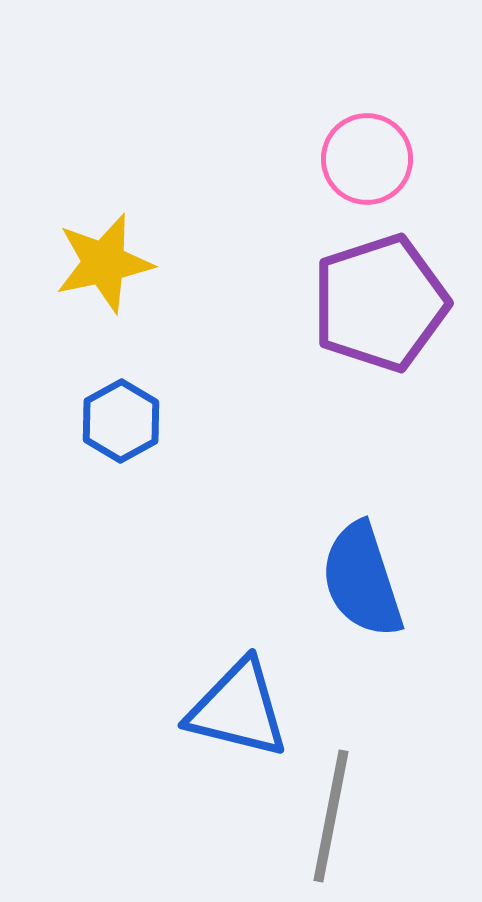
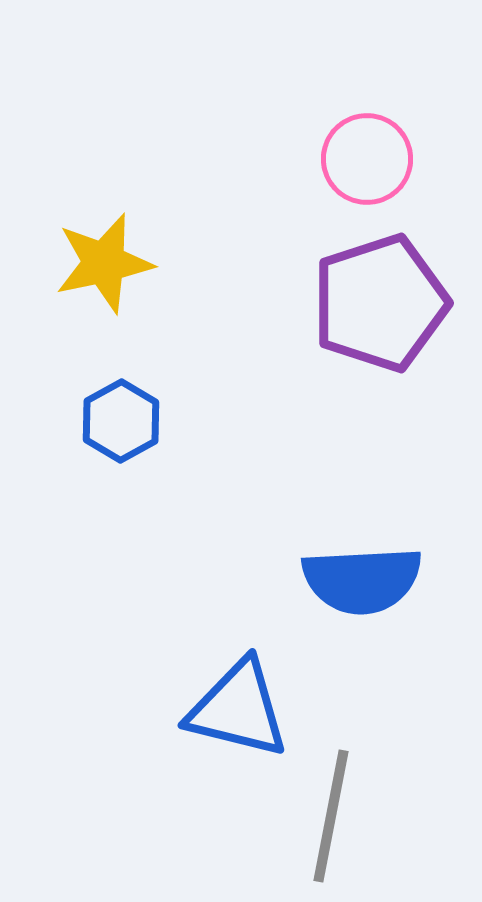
blue semicircle: rotated 75 degrees counterclockwise
